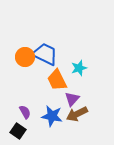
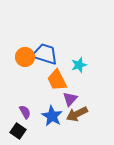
blue trapezoid: rotated 8 degrees counterclockwise
cyan star: moved 3 px up
purple triangle: moved 2 px left
blue star: rotated 20 degrees clockwise
